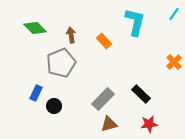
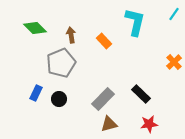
black circle: moved 5 px right, 7 px up
